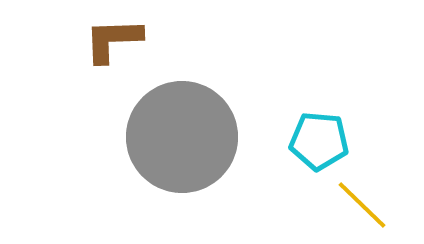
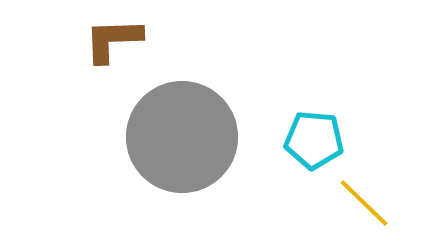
cyan pentagon: moved 5 px left, 1 px up
yellow line: moved 2 px right, 2 px up
